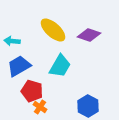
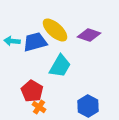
yellow ellipse: moved 2 px right
blue trapezoid: moved 16 px right, 24 px up; rotated 15 degrees clockwise
red pentagon: rotated 15 degrees clockwise
orange cross: moved 1 px left
